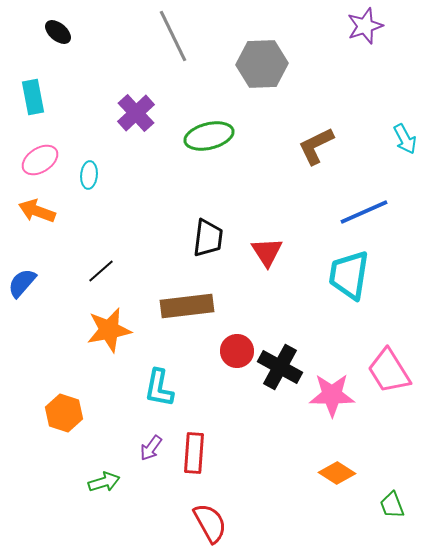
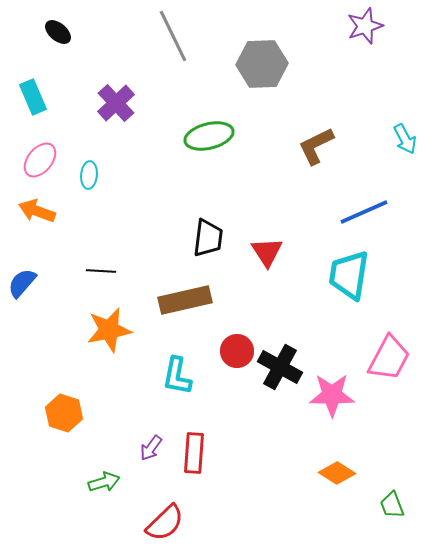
cyan rectangle: rotated 12 degrees counterclockwise
purple cross: moved 20 px left, 10 px up
pink ellipse: rotated 18 degrees counterclockwise
black line: rotated 44 degrees clockwise
brown rectangle: moved 2 px left, 6 px up; rotated 6 degrees counterclockwise
pink trapezoid: moved 13 px up; rotated 120 degrees counterclockwise
cyan L-shape: moved 18 px right, 12 px up
red semicircle: moved 45 px left; rotated 75 degrees clockwise
